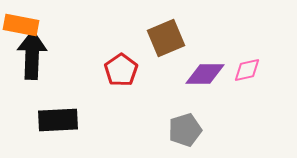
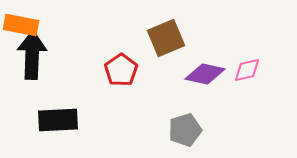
purple diamond: rotated 12 degrees clockwise
